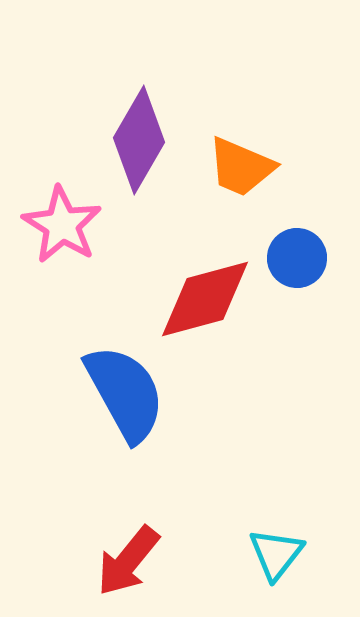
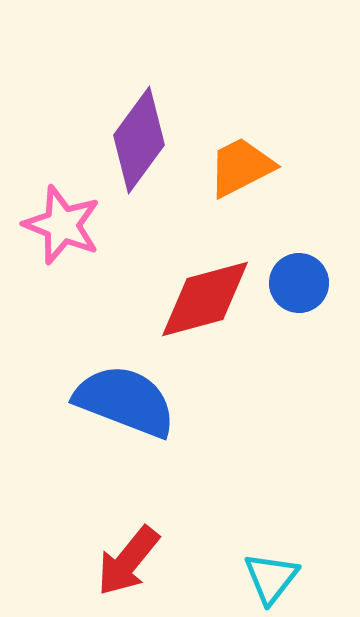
purple diamond: rotated 6 degrees clockwise
orange trapezoid: rotated 130 degrees clockwise
pink star: rotated 10 degrees counterclockwise
blue circle: moved 2 px right, 25 px down
blue semicircle: moved 8 px down; rotated 40 degrees counterclockwise
cyan triangle: moved 5 px left, 24 px down
